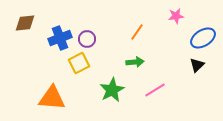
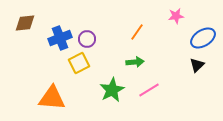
pink line: moved 6 px left
